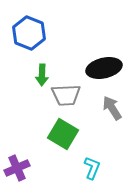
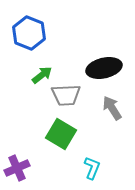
green arrow: rotated 130 degrees counterclockwise
green square: moved 2 px left
